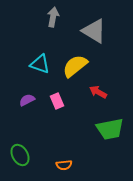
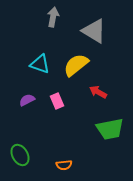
yellow semicircle: moved 1 px right, 1 px up
